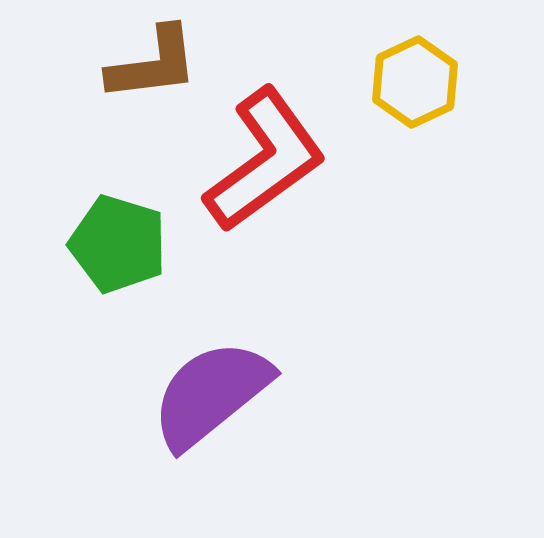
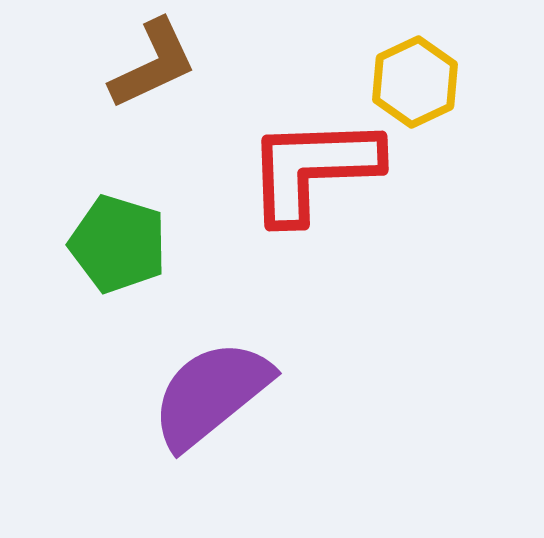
brown L-shape: rotated 18 degrees counterclockwise
red L-shape: moved 48 px right, 9 px down; rotated 146 degrees counterclockwise
